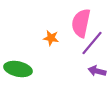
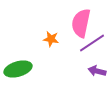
orange star: moved 1 px down
purple line: rotated 16 degrees clockwise
green ellipse: rotated 28 degrees counterclockwise
